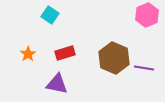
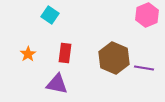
red rectangle: rotated 66 degrees counterclockwise
